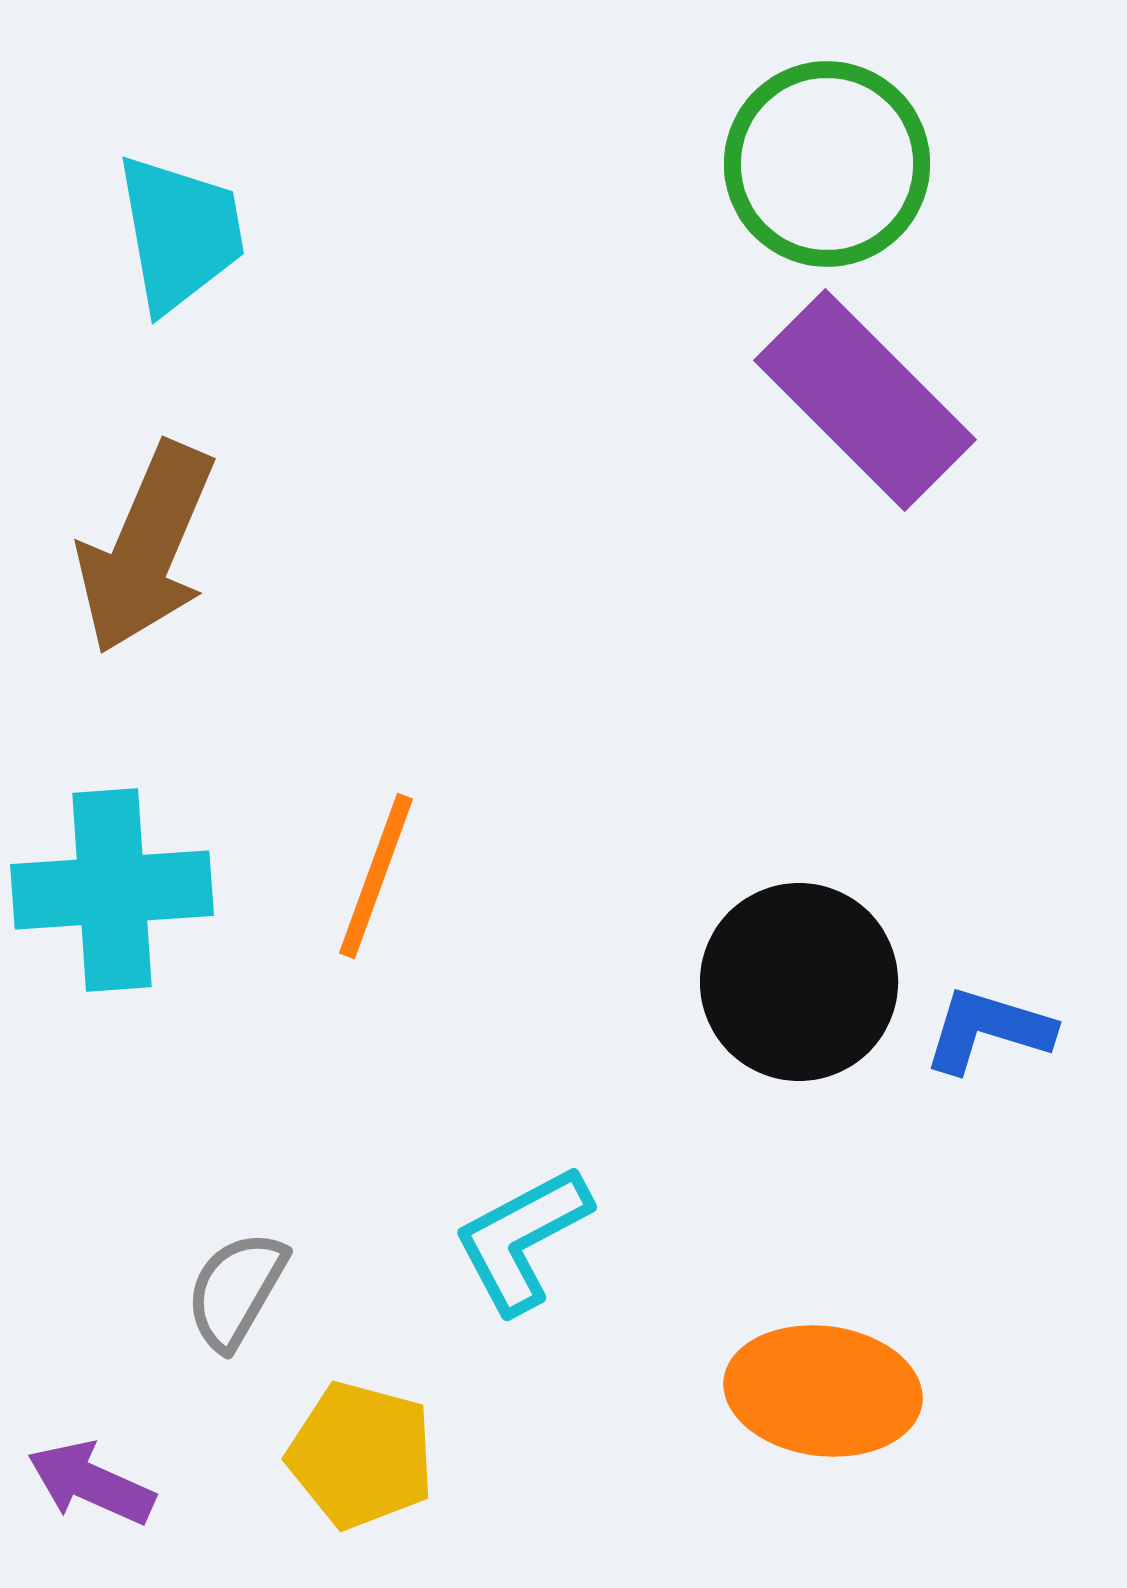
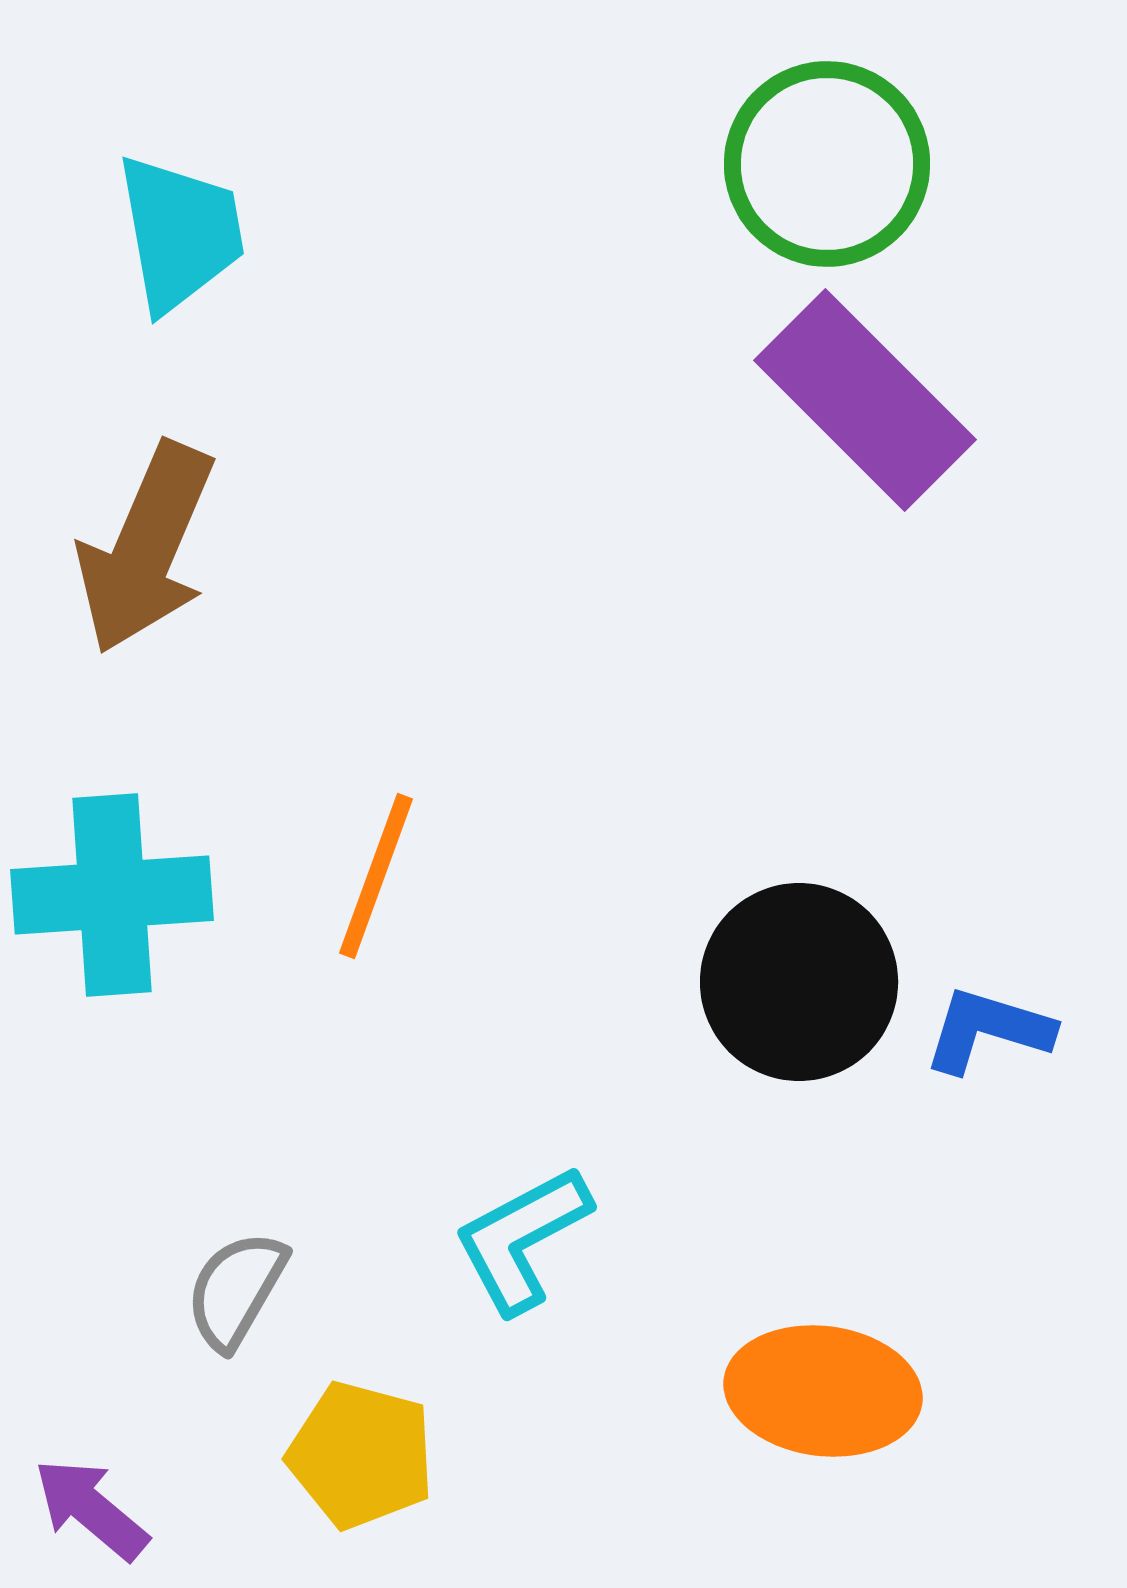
cyan cross: moved 5 px down
purple arrow: moved 26 px down; rotated 16 degrees clockwise
